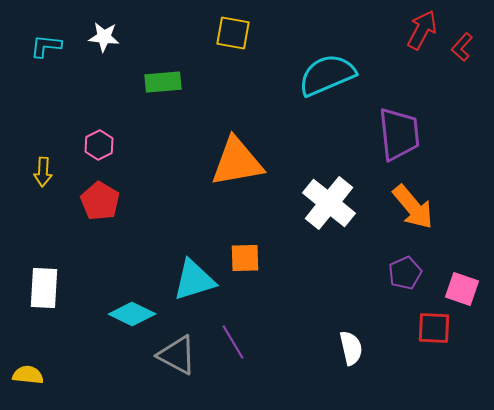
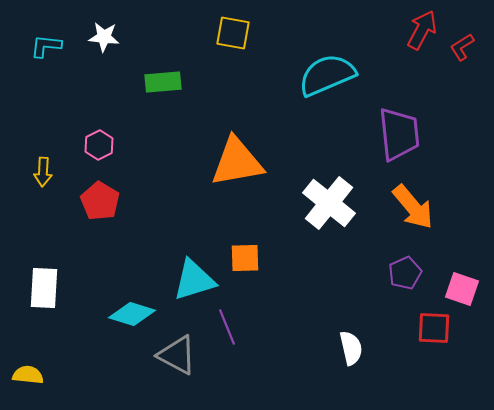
red L-shape: rotated 16 degrees clockwise
cyan diamond: rotated 9 degrees counterclockwise
purple line: moved 6 px left, 15 px up; rotated 9 degrees clockwise
